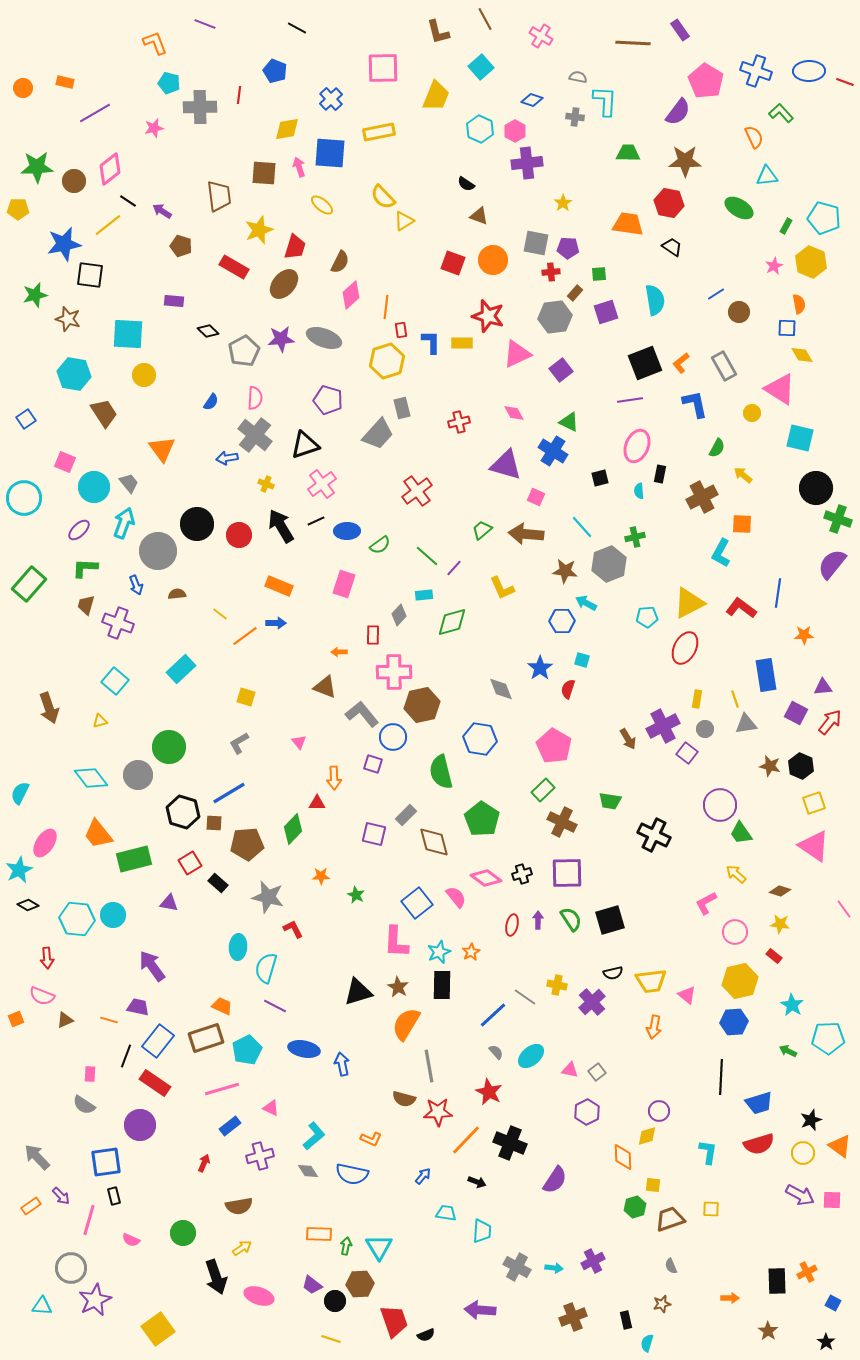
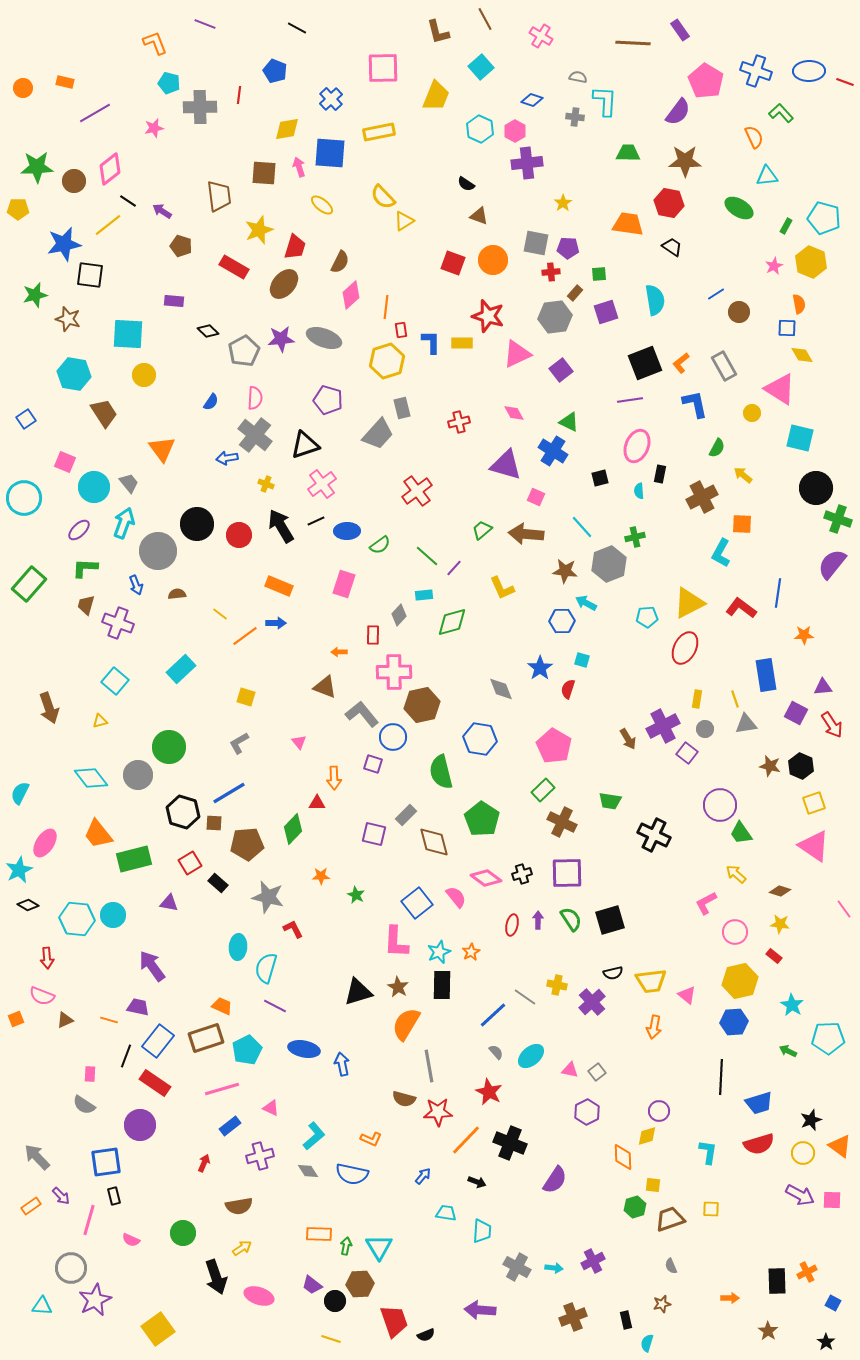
red arrow at (830, 722): moved 2 px right, 3 px down; rotated 108 degrees clockwise
